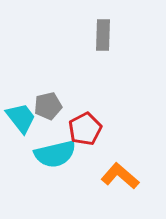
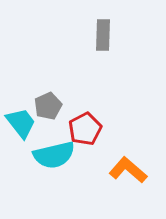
gray pentagon: rotated 12 degrees counterclockwise
cyan trapezoid: moved 5 px down
cyan semicircle: moved 1 px left, 1 px down
orange L-shape: moved 8 px right, 6 px up
